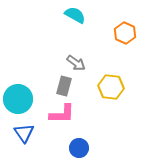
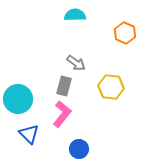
cyan semicircle: rotated 30 degrees counterclockwise
pink L-shape: rotated 52 degrees counterclockwise
blue triangle: moved 5 px right, 1 px down; rotated 10 degrees counterclockwise
blue circle: moved 1 px down
